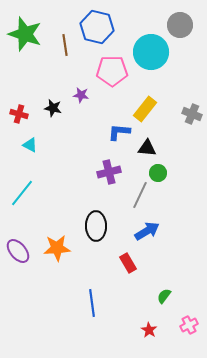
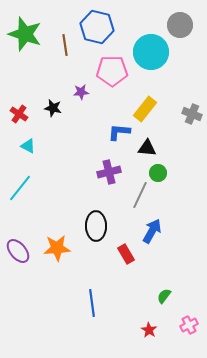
purple star: moved 3 px up; rotated 14 degrees counterclockwise
red cross: rotated 18 degrees clockwise
cyan triangle: moved 2 px left, 1 px down
cyan line: moved 2 px left, 5 px up
blue arrow: moved 5 px right; rotated 30 degrees counterclockwise
red rectangle: moved 2 px left, 9 px up
